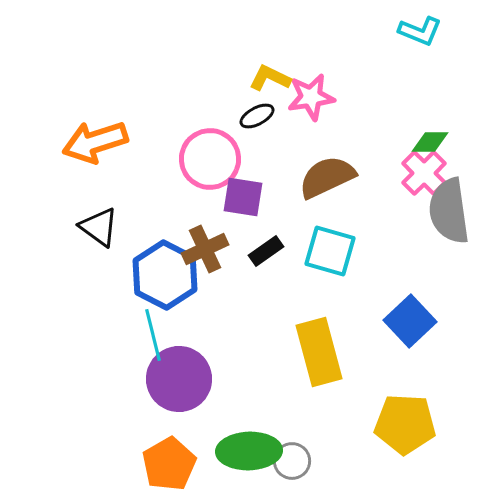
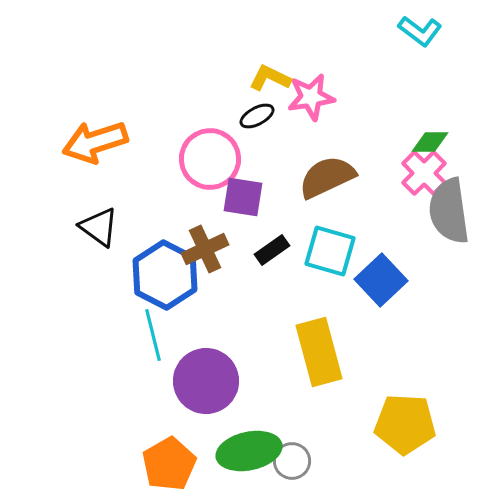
cyan L-shape: rotated 15 degrees clockwise
black rectangle: moved 6 px right, 1 px up
blue square: moved 29 px left, 41 px up
purple circle: moved 27 px right, 2 px down
green ellipse: rotated 10 degrees counterclockwise
